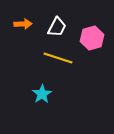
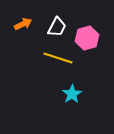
orange arrow: rotated 24 degrees counterclockwise
pink hexagon: moved 5 px left
cyan star: moved 30 px right
